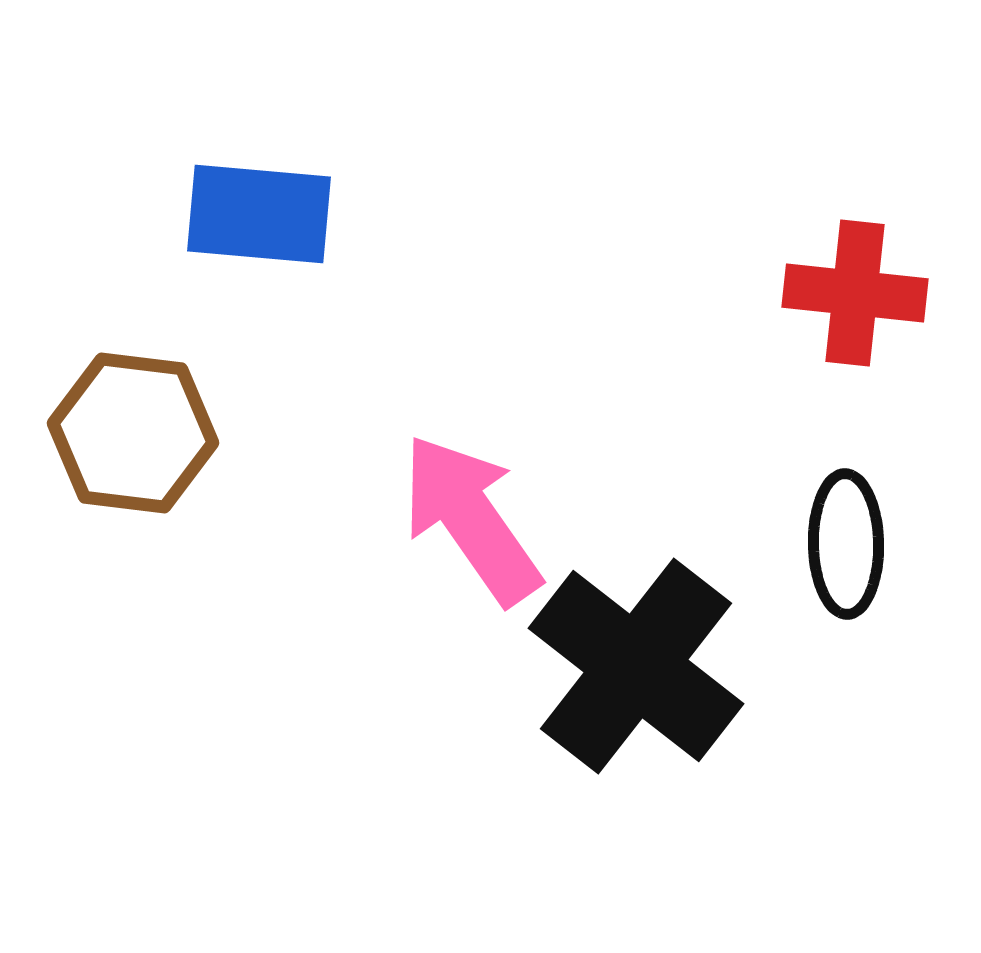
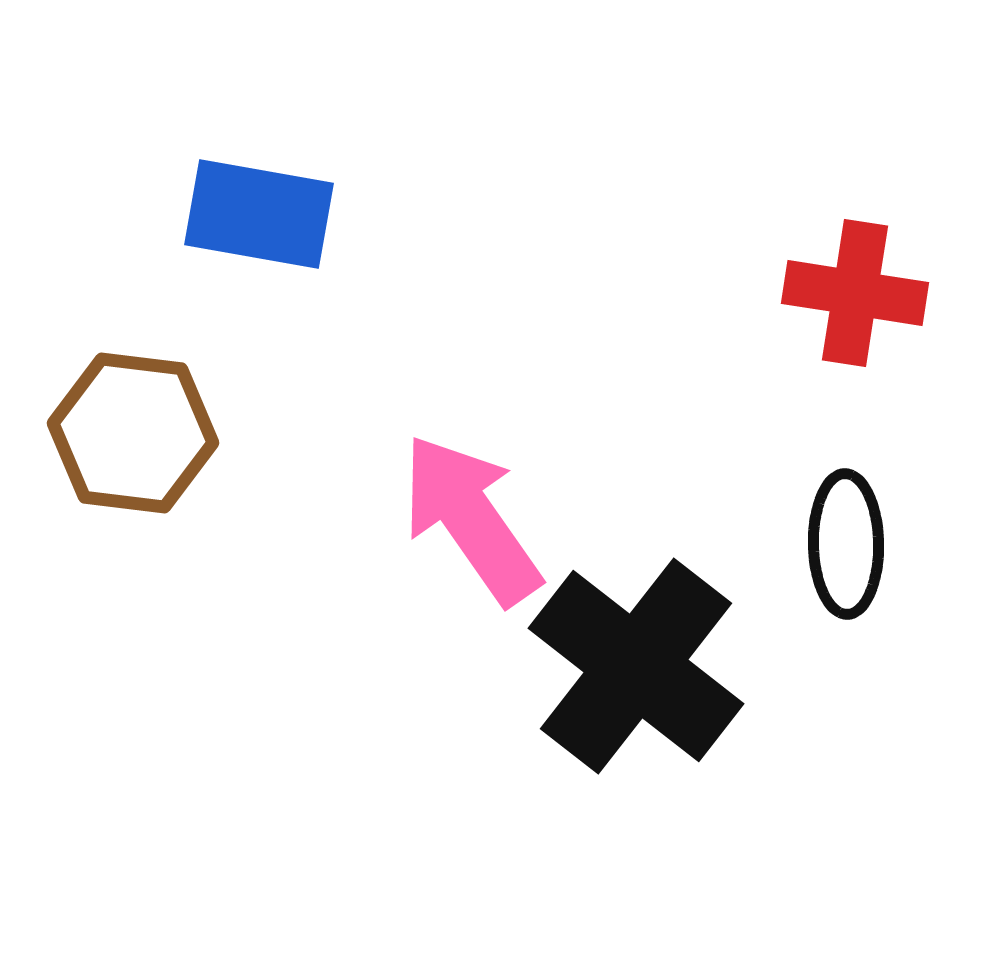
blue rectangle: rotated 5 degrees clockwise
red cross: rotated 3 degrees clockwise
